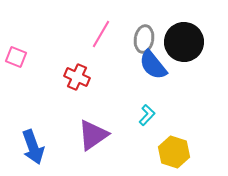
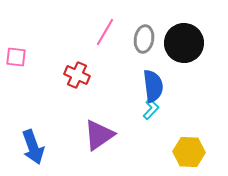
pink line: moved 4 px right, 2 px up
black circle: moved 1 px down
pink square: rotated 15 degrees counterclockwise
blue semicircle: moved 21 px down; rotated 148 degrees counterclockwise
red cross: moved 2 px up
cyan L-shape: moved 4 px right, 6 px up
purple triangle: moved 6 px right
yellow hexagon: moved 15 px right; rotated 16 degrees counterclockwise
